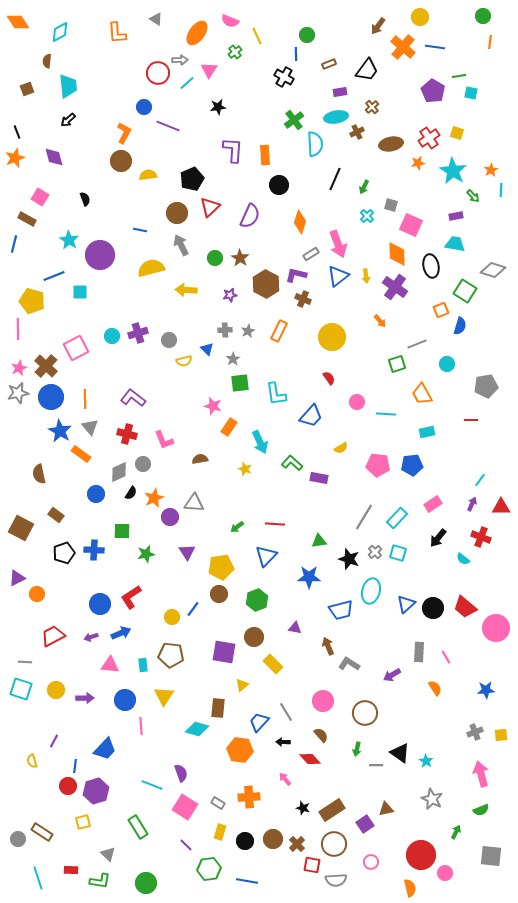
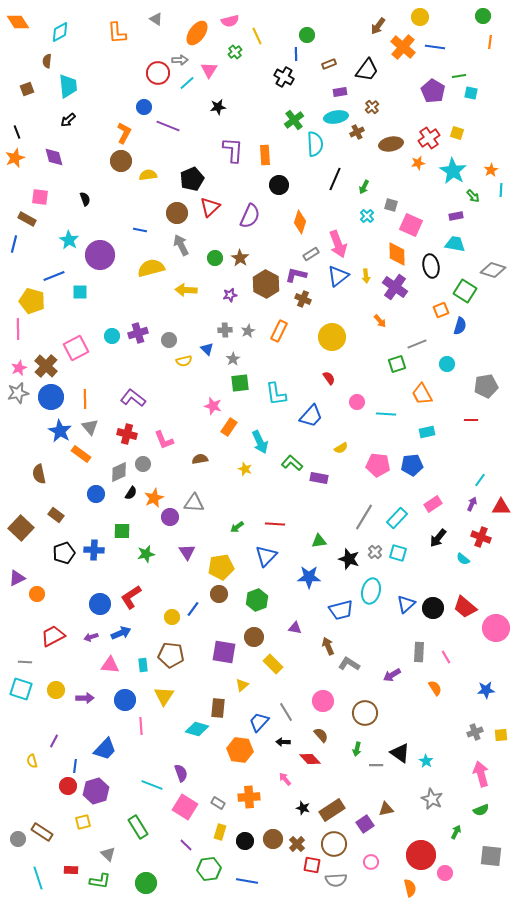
pink semicircle at (230, 21): rotated 36 degrees counterclockwise
pink square at (40, 197): rotated 24 degrees counterclockwise
brown square at (21, 528): rotated 15 degrees clockwise
